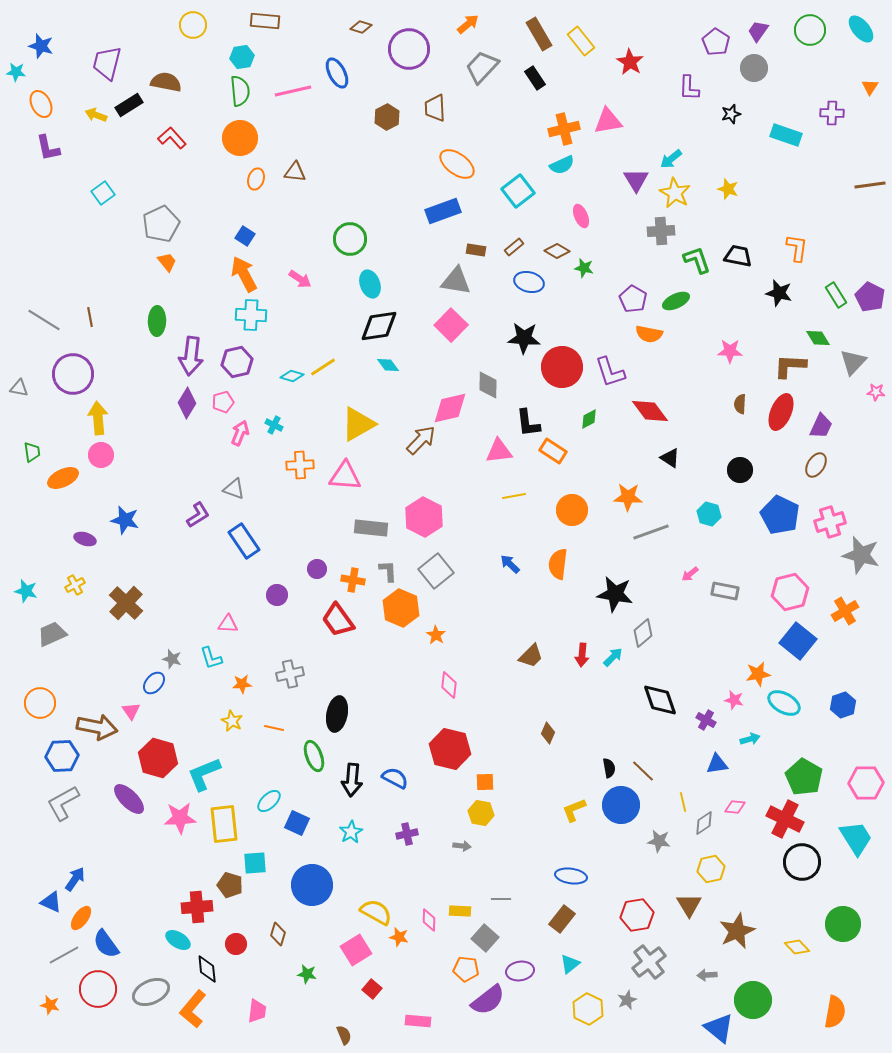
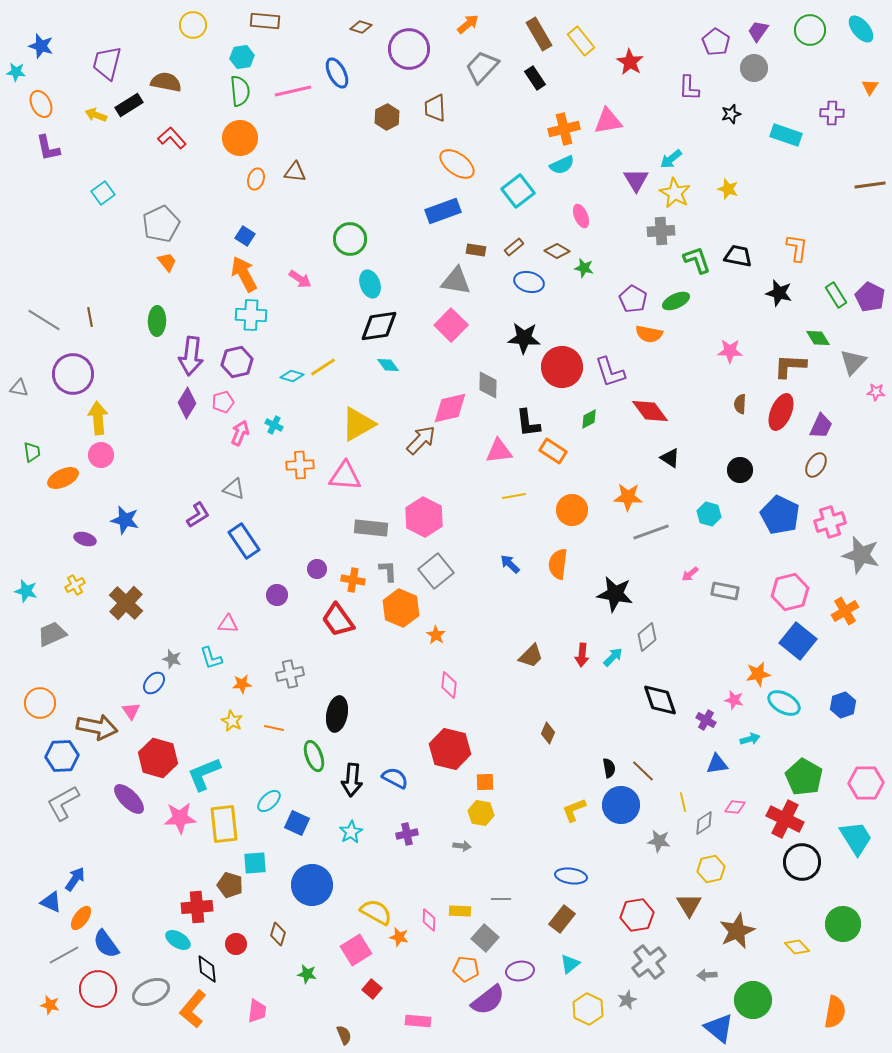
gray diamond at (643, 633): moved 4 px right, 4 px down
